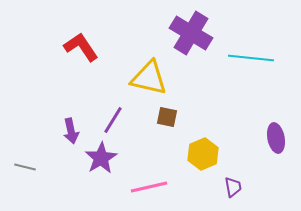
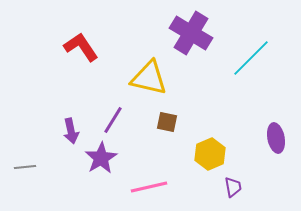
cyan line: rotated 51 degrees counterclockwise
brown square: moved 5 px down
yellow hexagon: moved 7 px right
gray line: rotated 20 degrees counterclockwise
